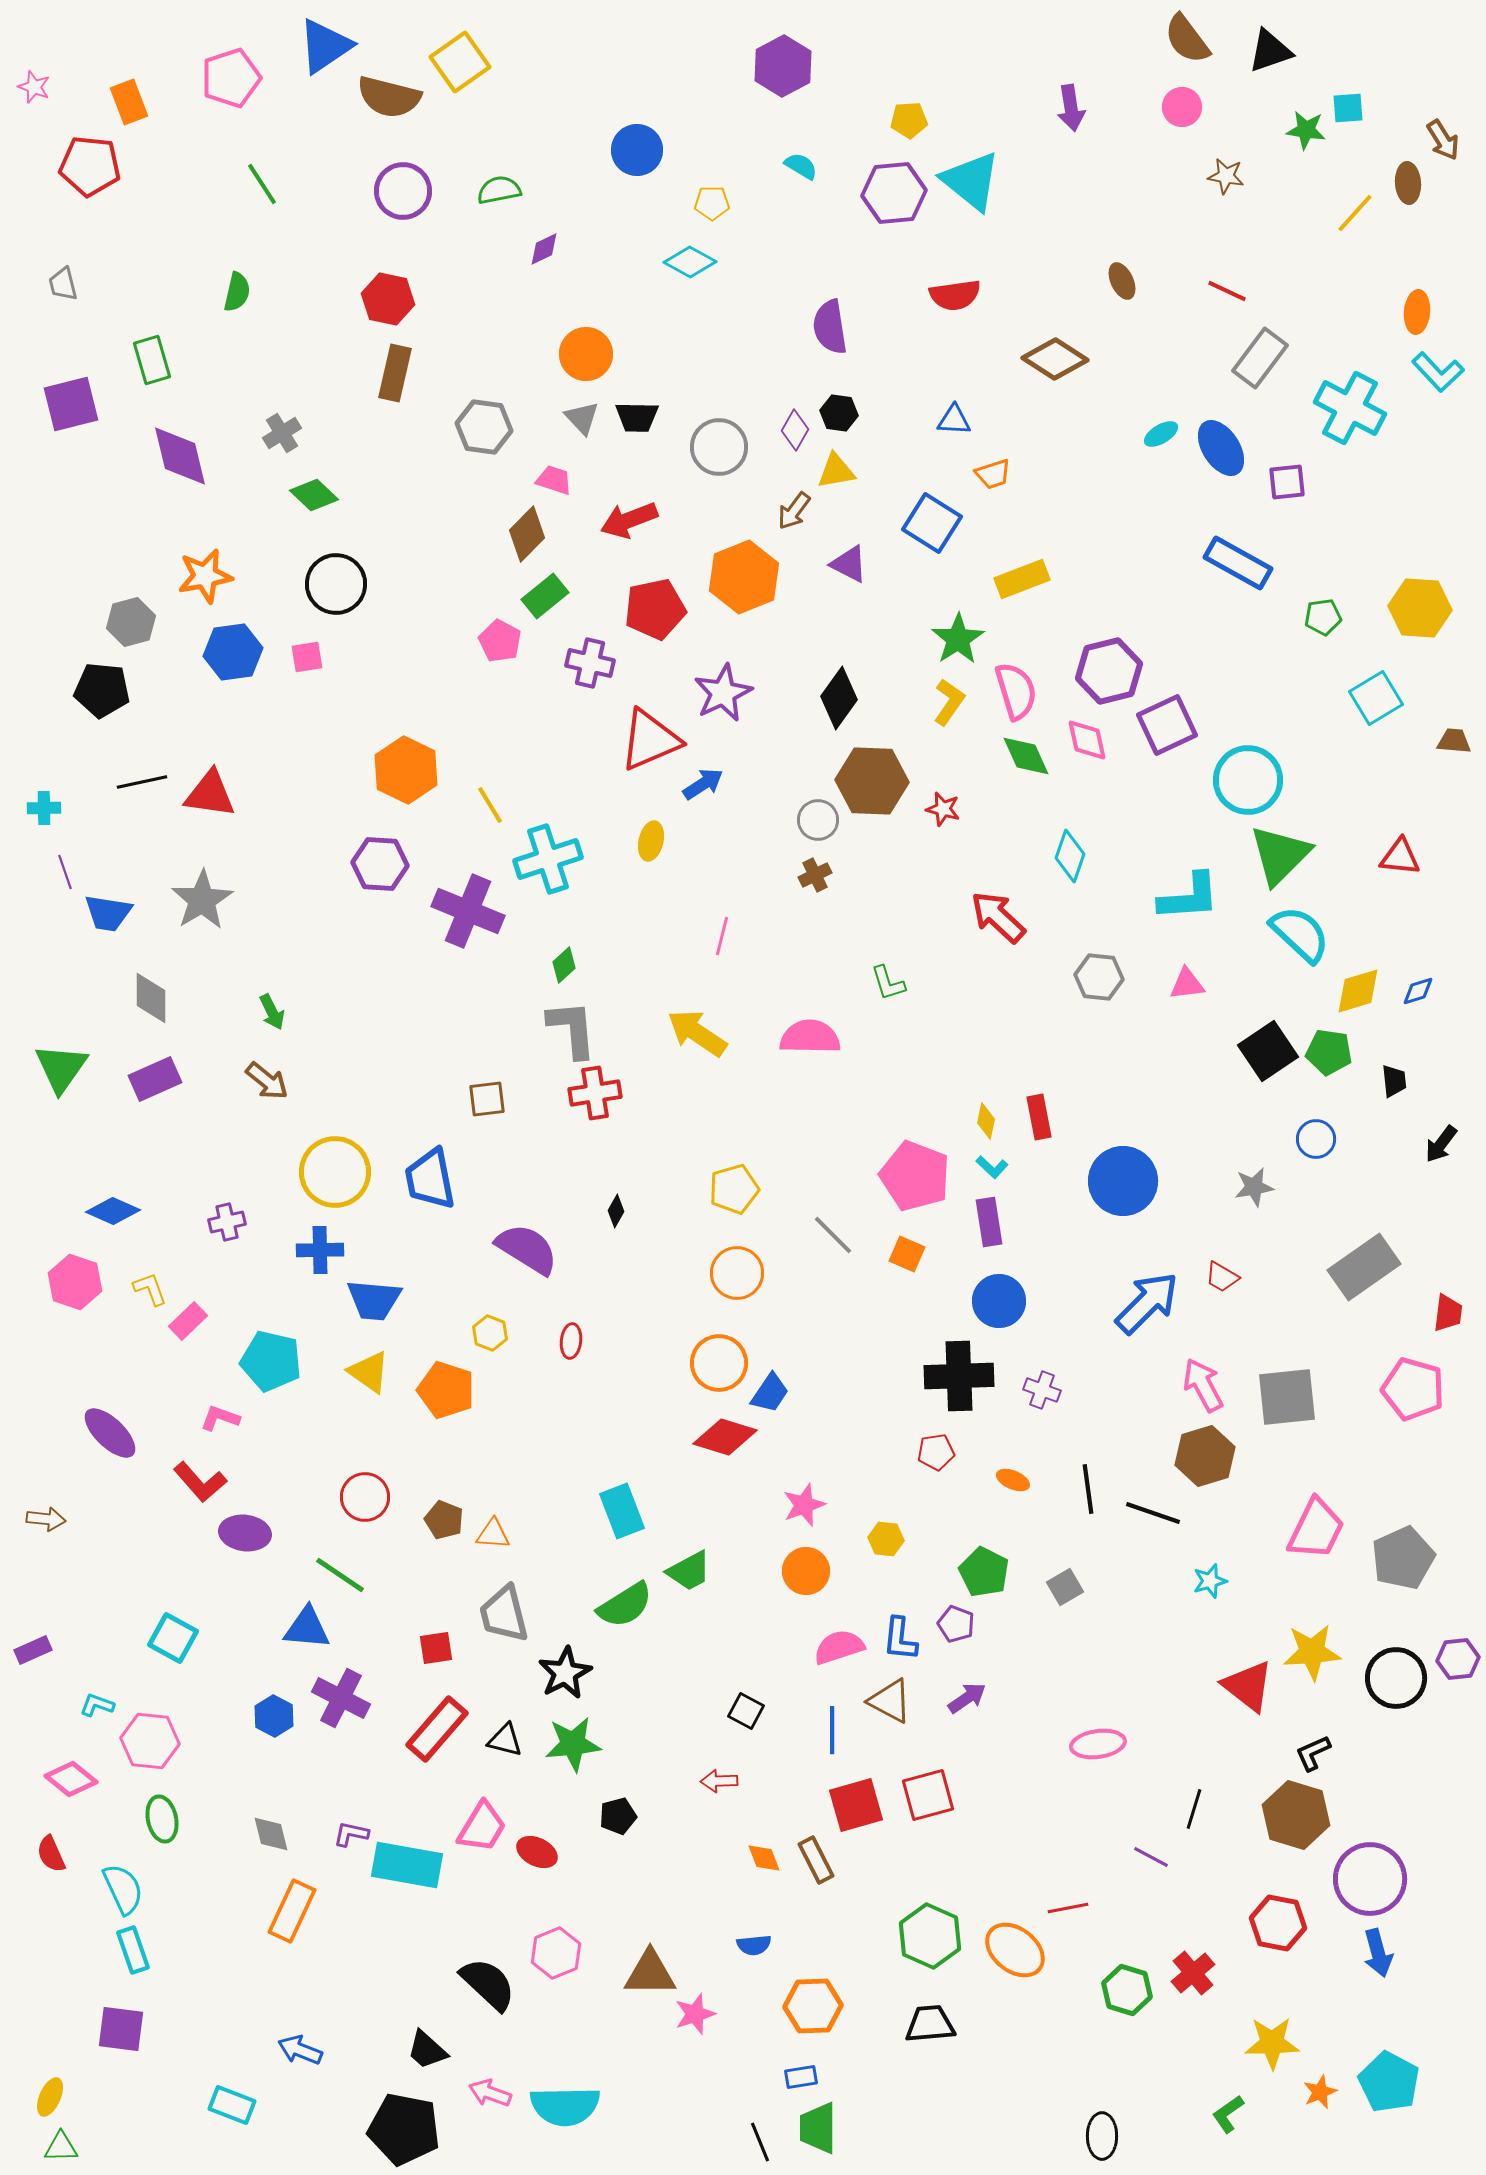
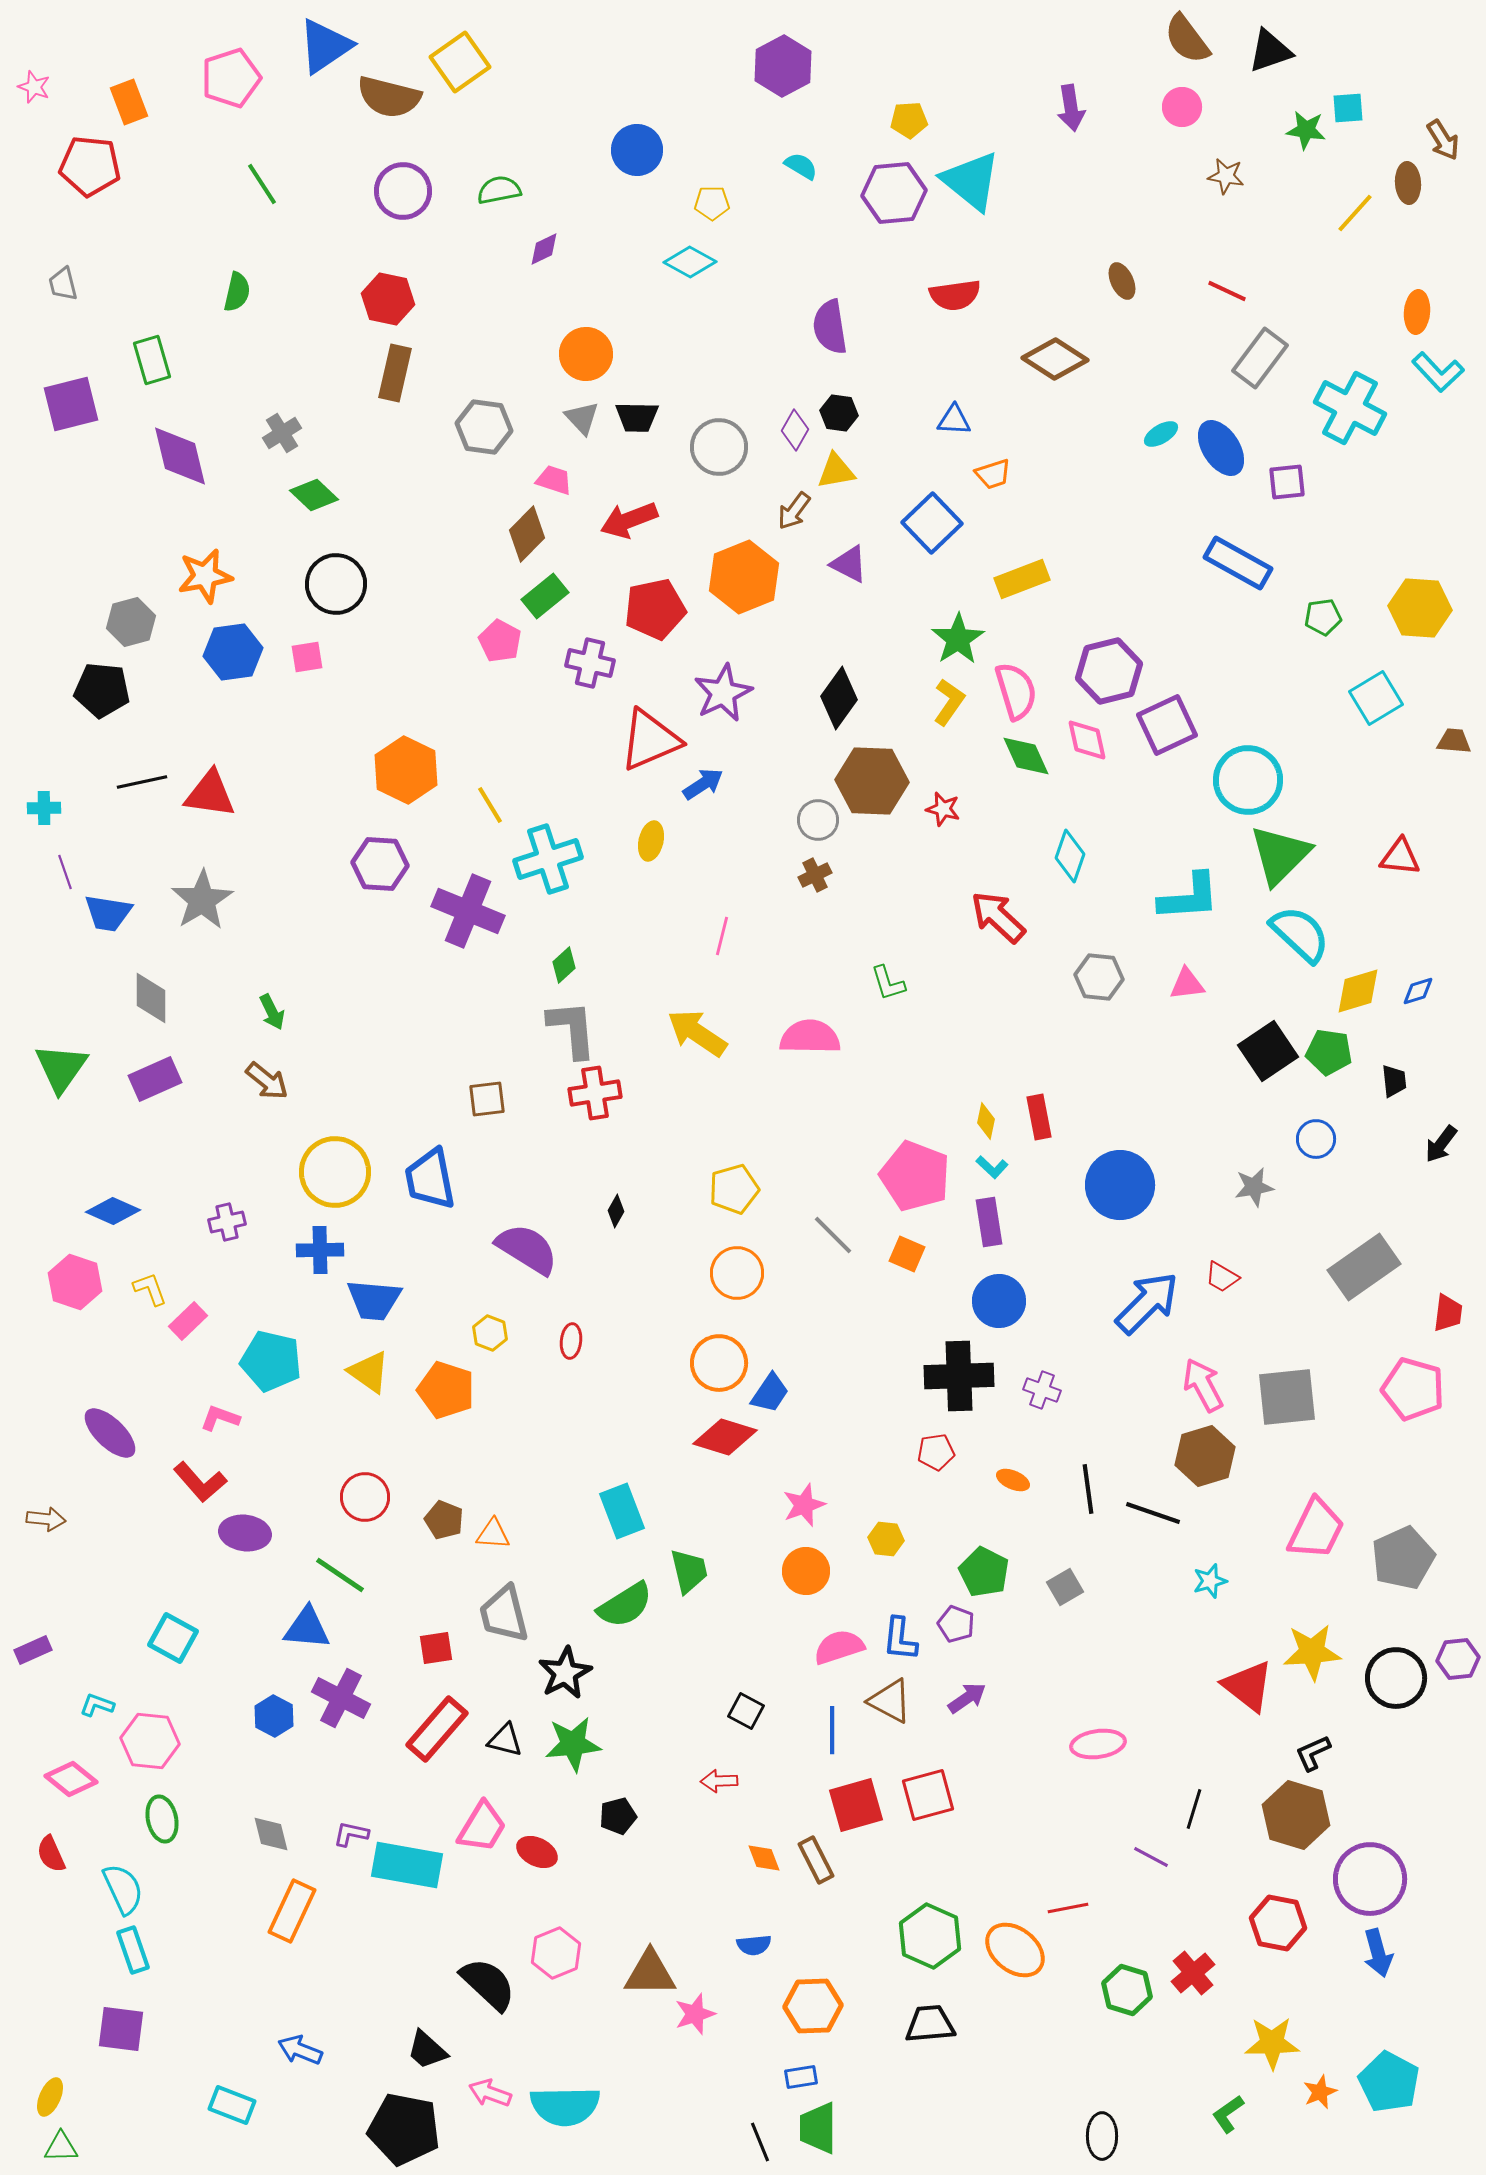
blue square at (932, 523): rotated 14 degrees clockwise
blue circle at (1123, 1181): moved 3 px left, 4 px down
green trapezoid at (689, 1571): rotated 75 degrees counterclockwise
